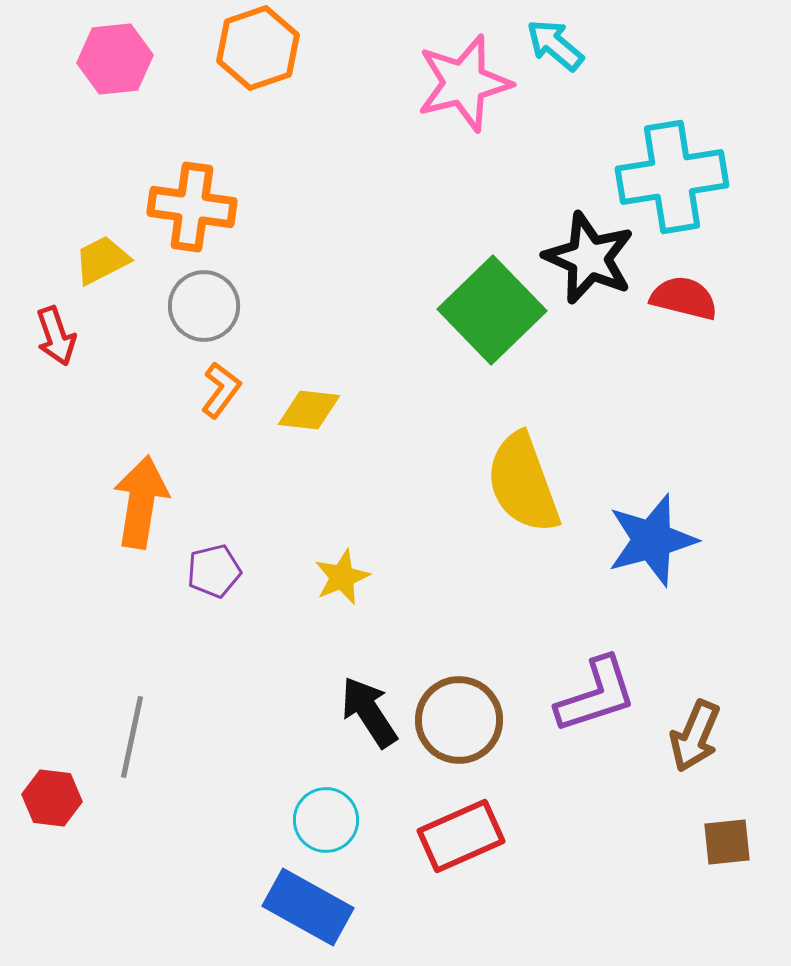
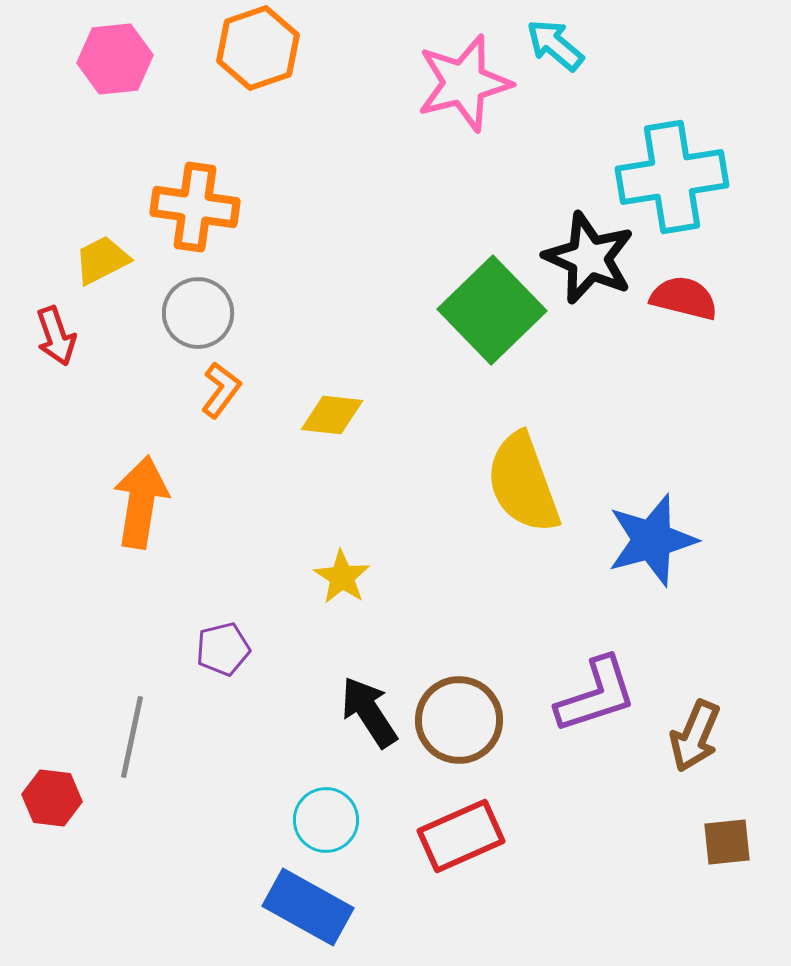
orange cross: moved 3 px right
gray circle: moved 6 px left, 7 px down
yellow diamond: moved 23 px right, 5 px down
purple pentagon: moved 9 px right, 78 px down
yellow star: rotated 16 degrees counterclockwise
